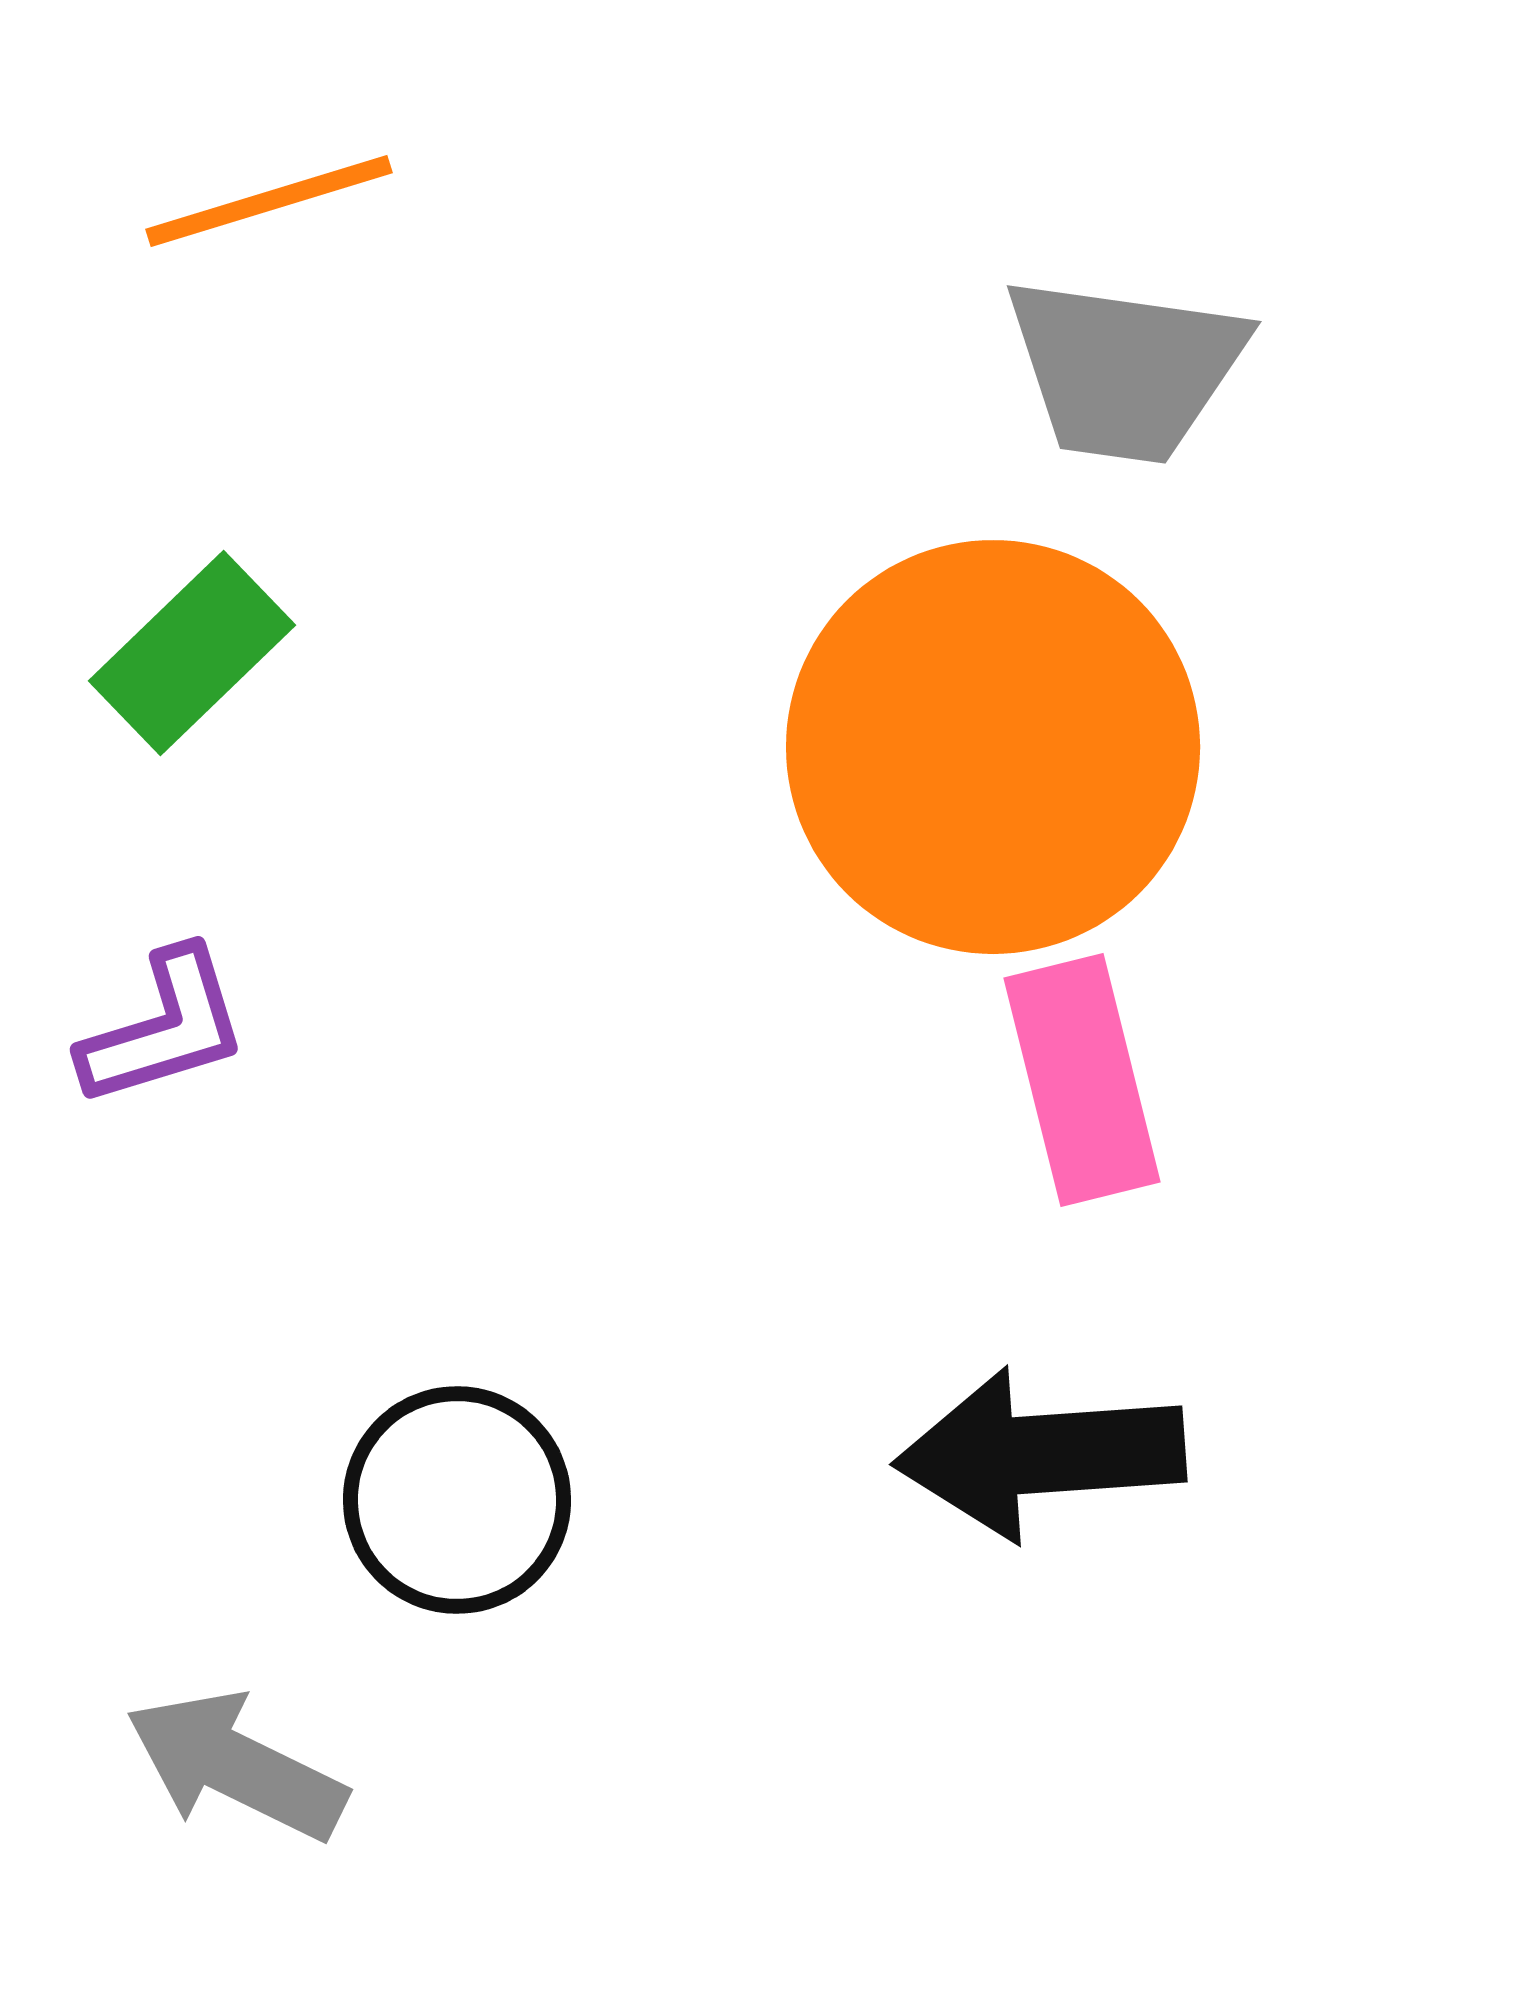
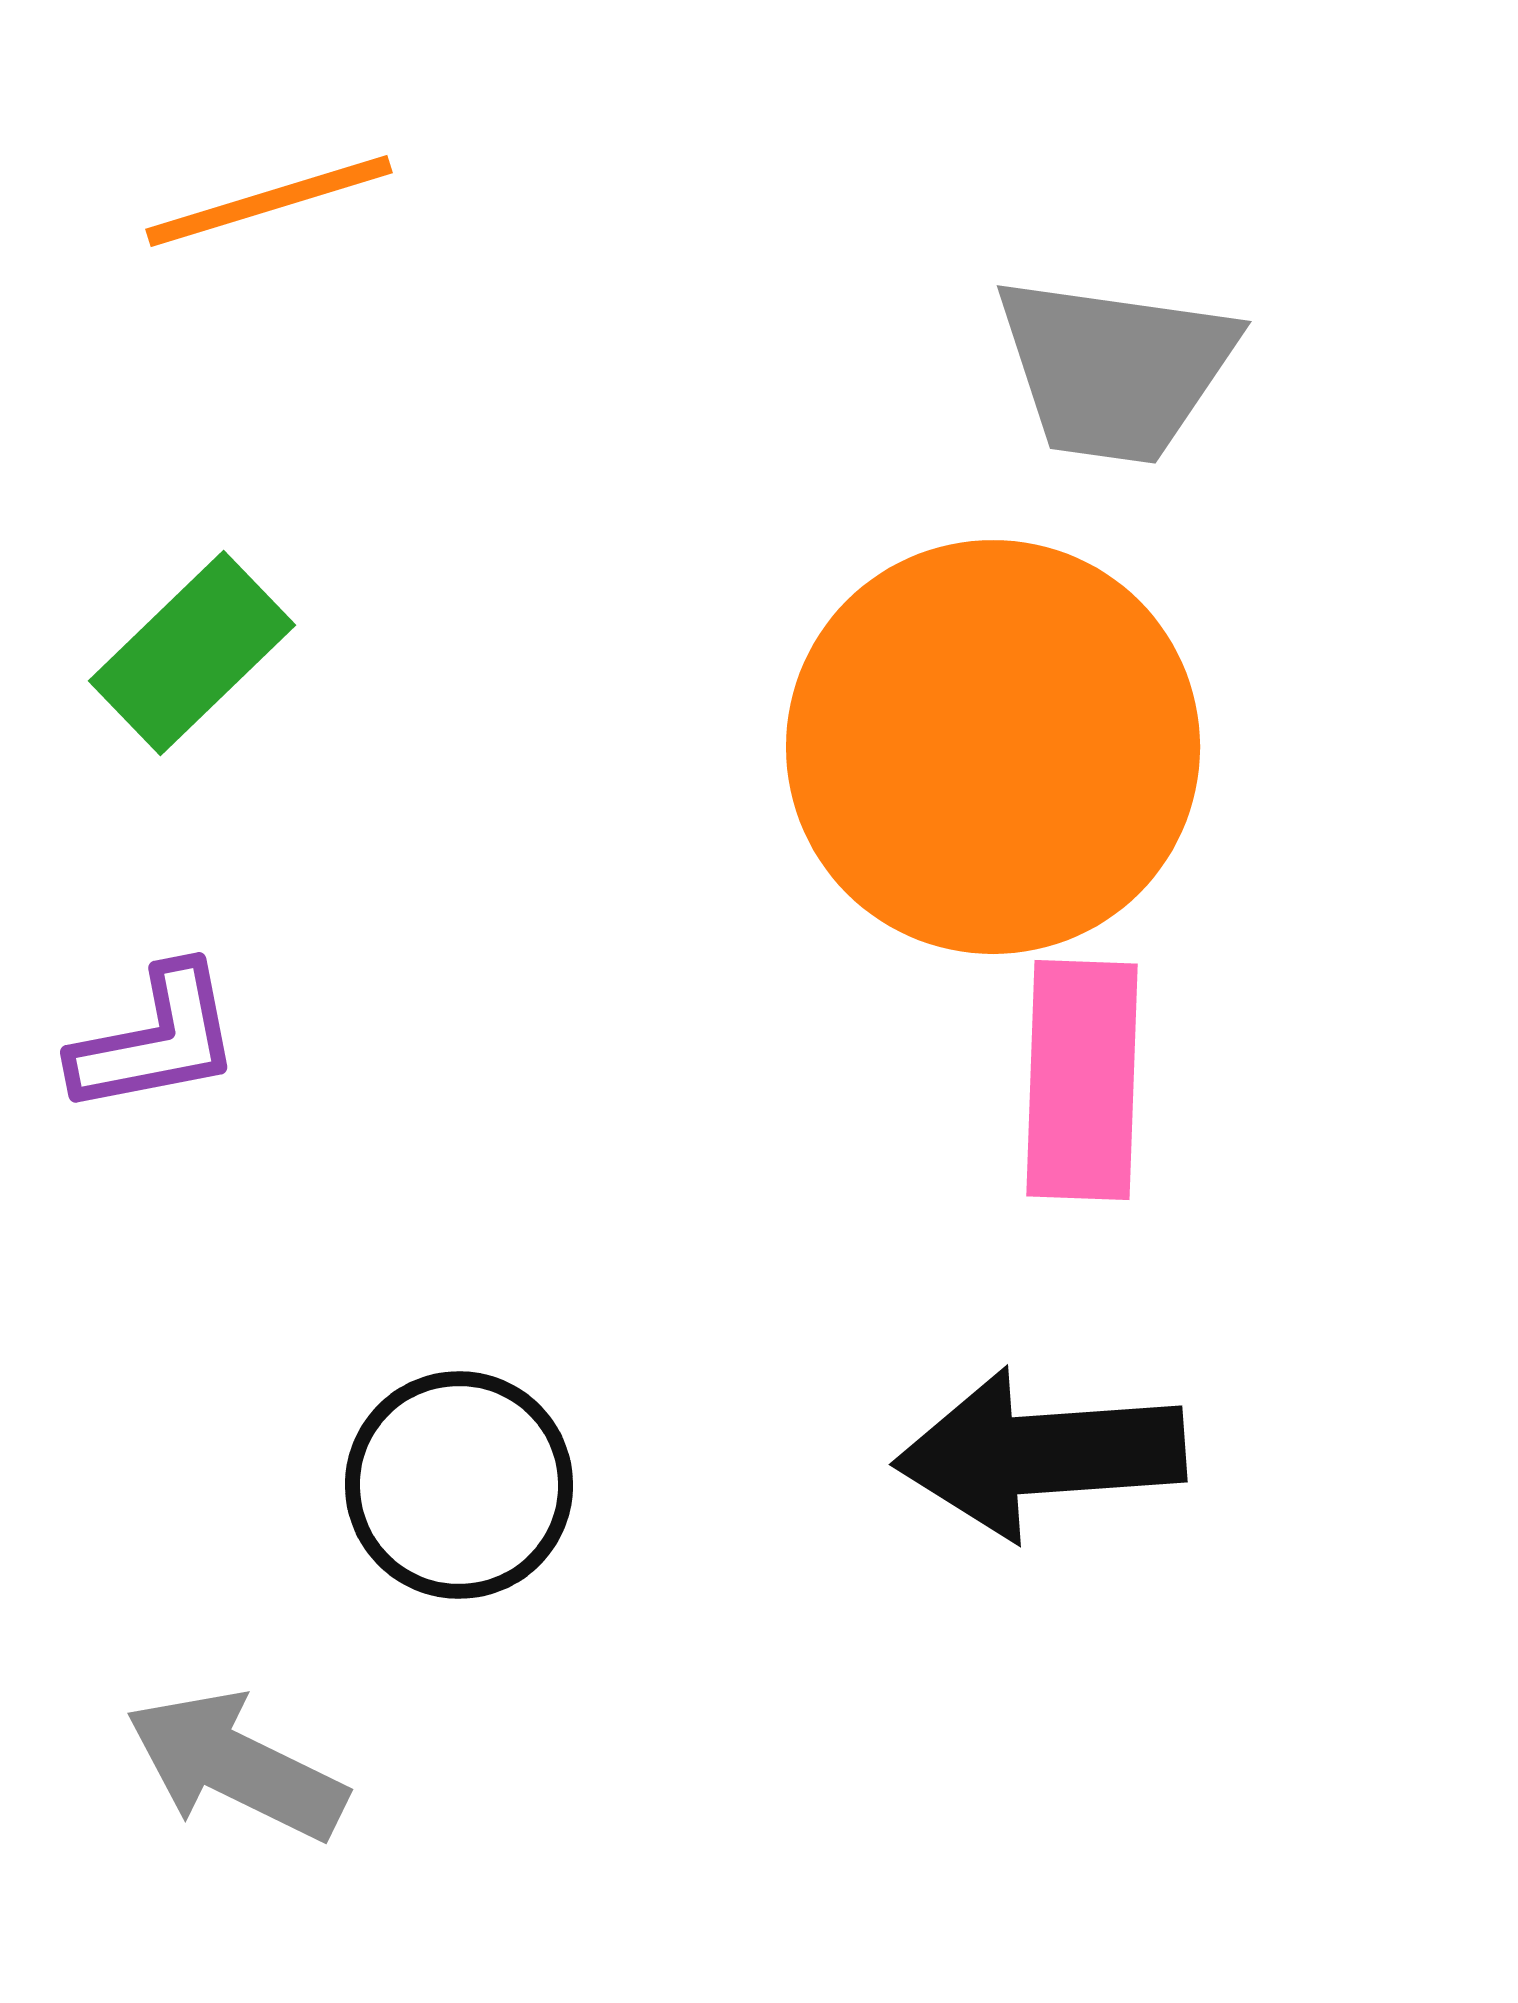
gray trapezoid: moved 10 px left
purple L-shape: moved 8 px left, 12 px down; rotated 6 degrees clockwise
pink rectangle: rotated 16 degrees clockwise
black circle: moved 2 px right, 15 px up
